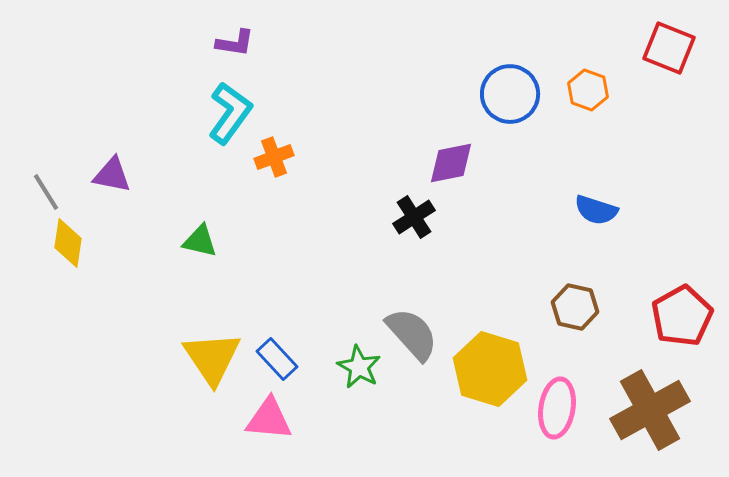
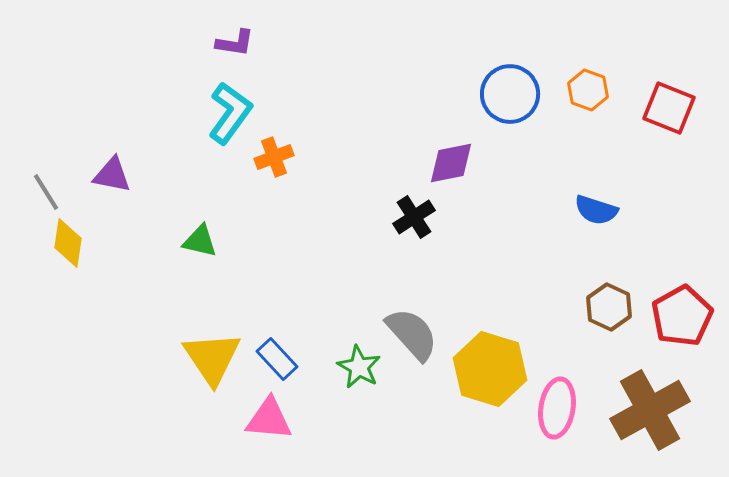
red square: moved 60 px down
brown hexagon: moved 34 px right; rotated 12 degrees clockwise
